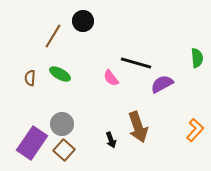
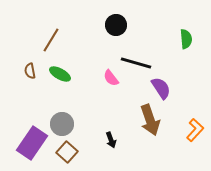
black circle: moved 33 px right, 4 px down
brown line: moved 2 px left, 4 px down
green semicircle: moved 11 px left, 19 px up
brown semicircle: moved 7 px up; rotated 14 degrees counterclockwise
purple semicircle: moved 1 px left, 4 px down; rotated 85 degrees clockwise
brown arrow: moved 12 px right, 7 px up
brown square: moved 3 px right, 2 px down
